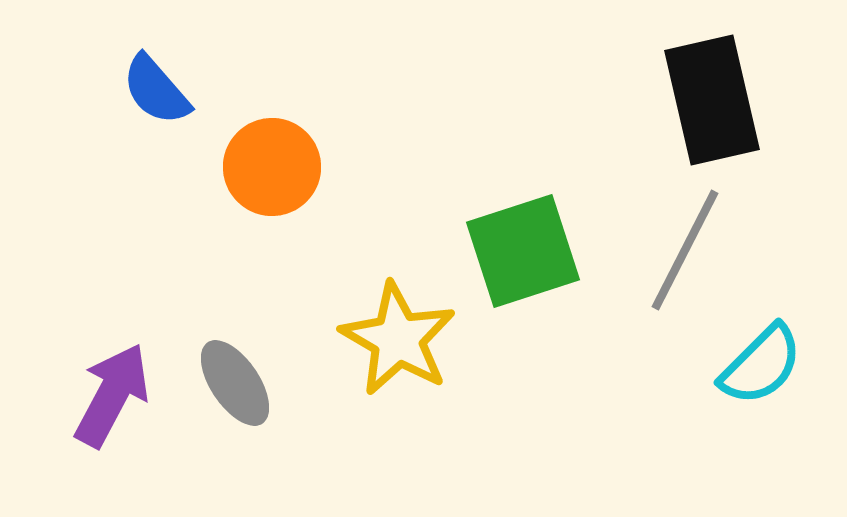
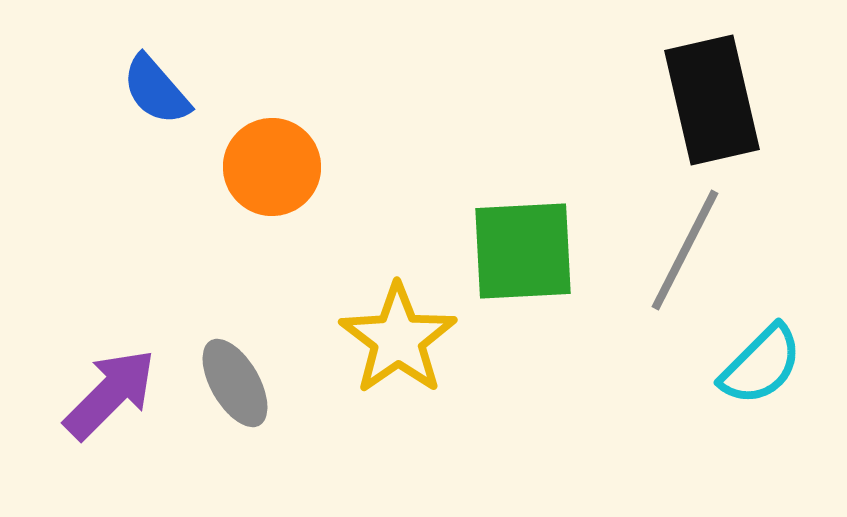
green square: rotated 15 degrees clockwise
yellow star: rotated 7 degrees clockwise
gray ellipse: rotated 4 degrees clockwise
purple arrow: moved 2 px left, 1 px up; rotated 17 degrees clockwise
